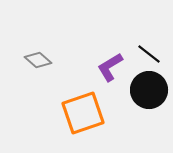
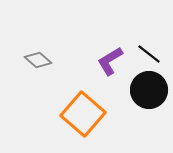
purple L-shape: moved 6 px up
orange square: moved 1 px down; rotated 30 degrees counterclockwise
